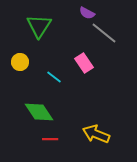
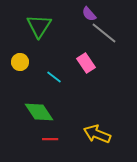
purple semicircle: moved 2 px right, 1 px down; rotated 21 degrees clockwise
pink rectangle: moved 2 px right
yellow arrow: moved 1 px right
